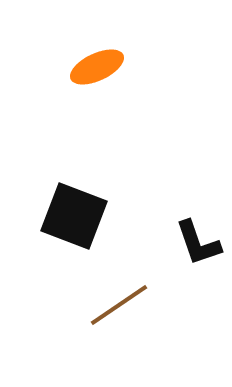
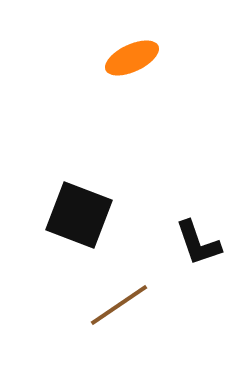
orange ellipse: moved 35 px right, 9 px up
black square: moved 5 px right, 1 px up
